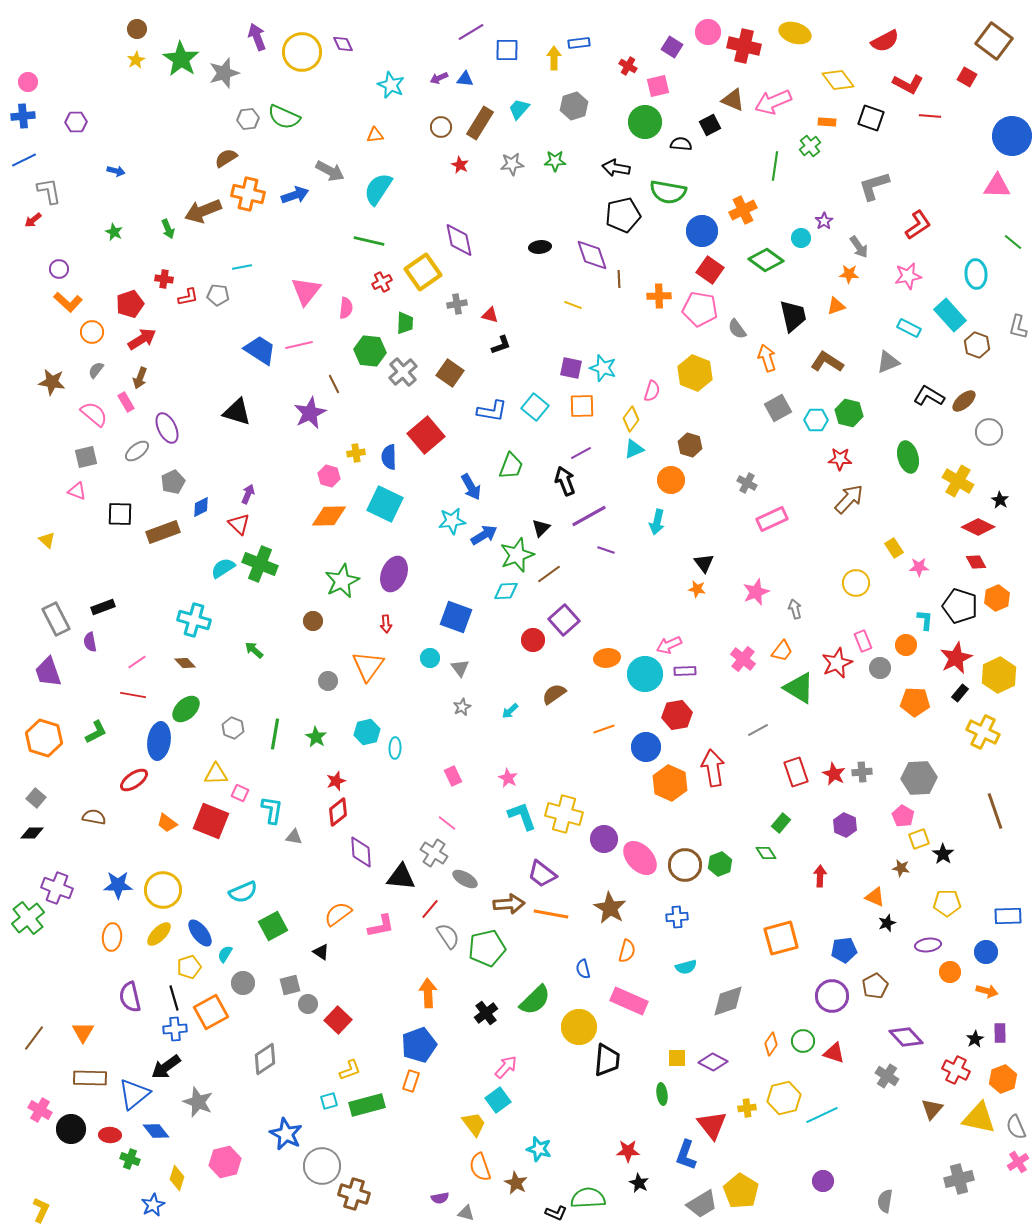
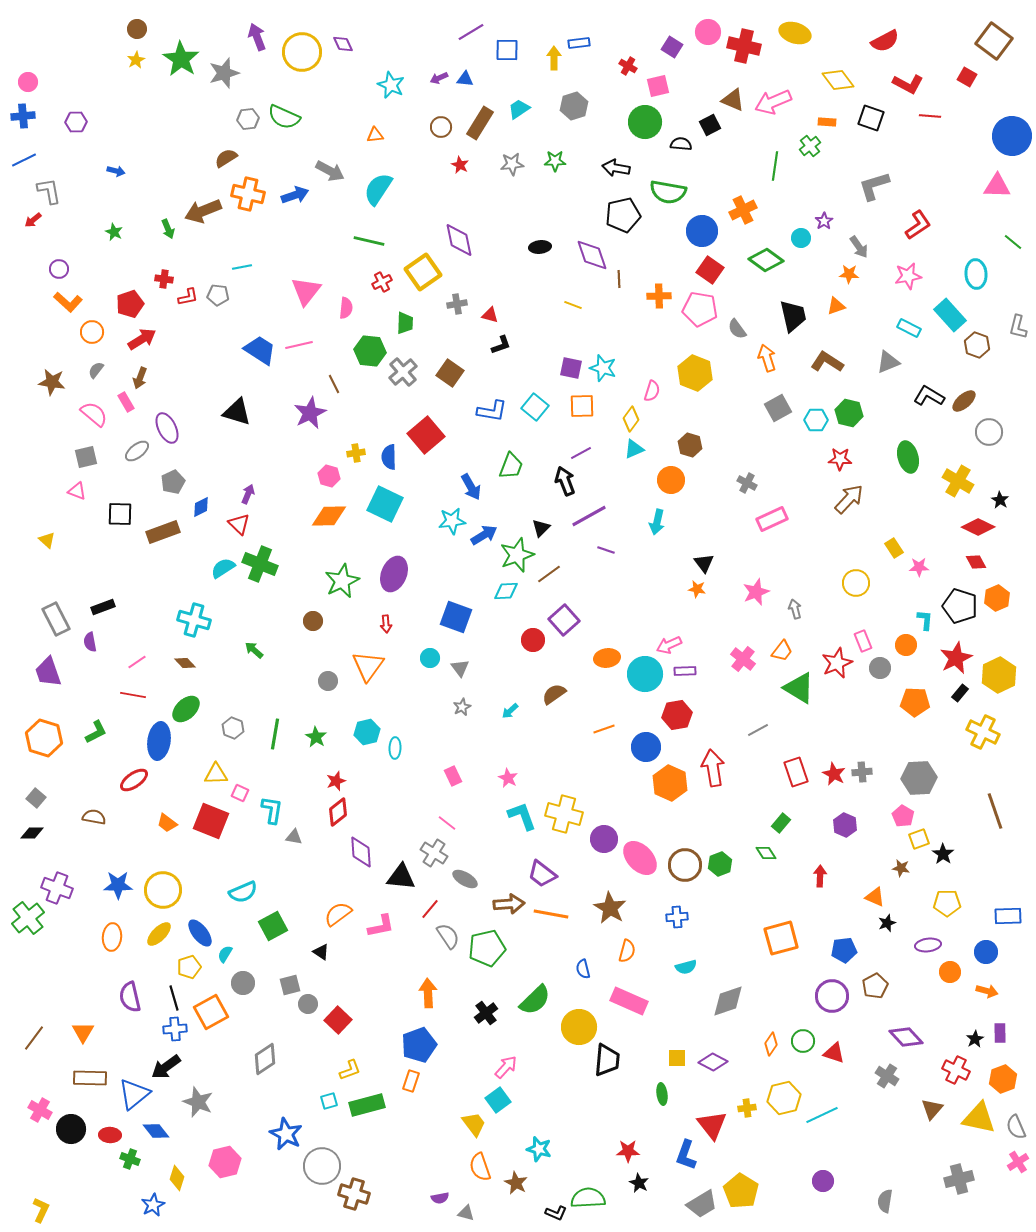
cyan trapezoid at (519, 109): rotated 15 degrees clockwise
